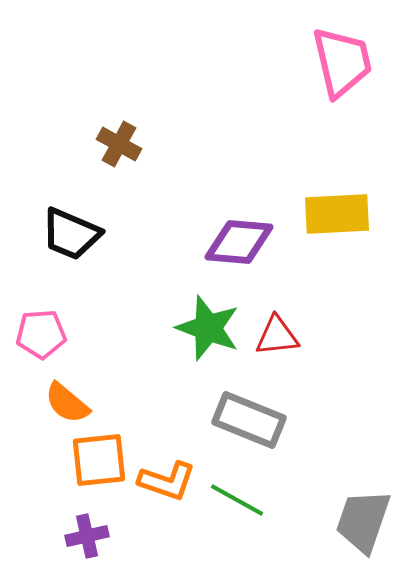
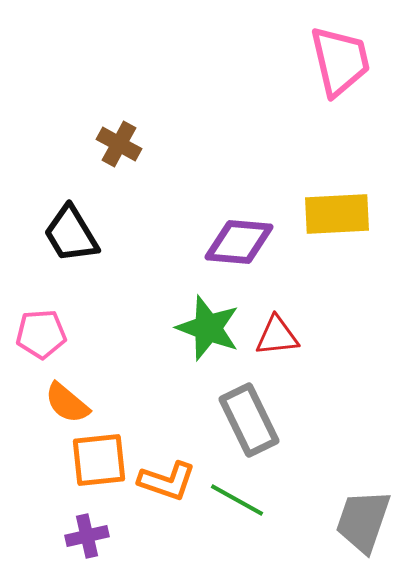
pink trapezoid: moved 2 px left, 1 px up
black trapezoid: rotated 36 degrees clockwise
gray rectangle: rotated 42 degrees clockwise
